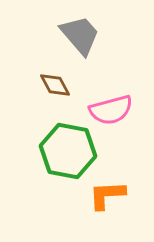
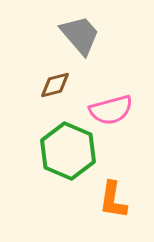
brown diamond: rotated 76 degrees counterclockwise
green hexagon: rotated 12 degrees clockwise
orange L-shape: moved 6 px right, 5 px down; rotated 78 degrees counterclockwise
